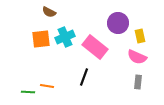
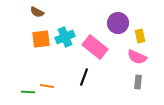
brown semicircle: moved 12 px left
